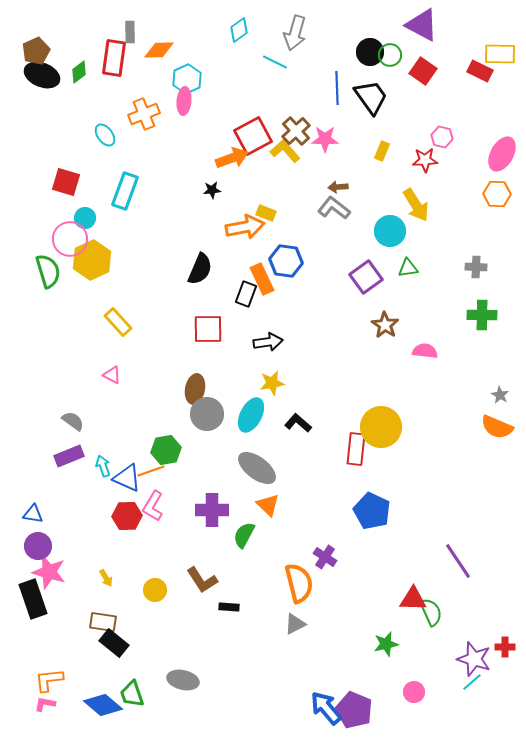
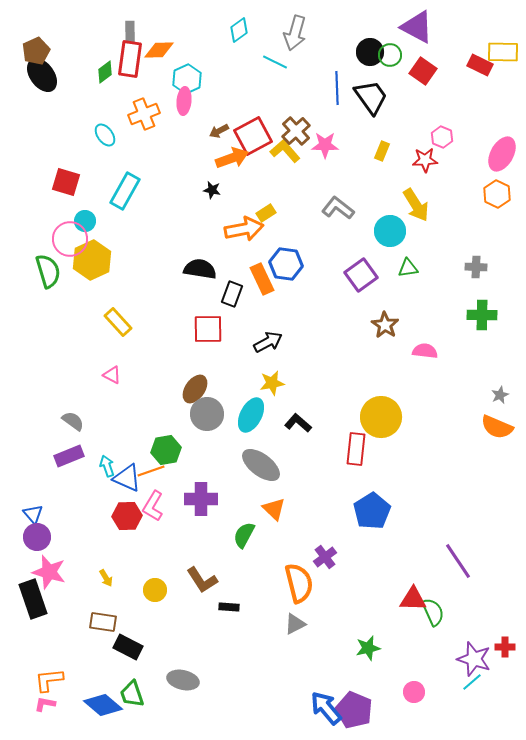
purple triangle at (422, 25): moved 5 px left, 2 px down
yellow rectangle at (500, 54): moved 3 px right, 2 px up
red rectangle at (114, 58): moved 16 px right, 1 px down
red rectangle at (480, 71): moved 6 px up
green diamond at (79, 72): moved 26 px right
black ellipse at (42, 75): rotated 32 degrees clockwise
pink hexagon at (442, 137): rotated 10 degrees clockwise
pink star at (325, 139): moved 6 px down
brown arrow at (338, 187): moved 119 px left, 56 px up; rotated 24 degrees counterclockwise
black star at (212, 190): rotated 18 degrees clockwise
cyan rectangle at (125, 191): rotated 9 degrees clockwise
orange hexagon at (497, 194): rotated 24 degrees clockwise
gray L-shape at (334, 208): moved 4 px right
yellow rectangle at (266, 213): rotated 54 degrees counterclockwise
cyan circle at (85, 218): moved 3 px down
orange arrow at (245, 227): moved 1 px left, 2 px down
blue hexagon at (286, 261): moved 3 px down
black semicircle at (200, 269): rotated 104 degrees counterclockwise
purple square at (366, 277): moved 5 px left, 2 px up
black rectangle at (246, 294): moved 14 px left
black arrow at (268, 342): rotated 20 degrees counterclockwise
brown ellipse at (195, 389): rotated 24 degrees clockwise
gray star at (500, 395): rotated 18 degrees clockwise
yellow circle at (381, 427): moved 10 px up
cyan arrow at (103, 466): moved 4 px right
gray ellipse at (257, 468): moved 4 px right, 3 px up
orange triangle at (268, 505): moved 6 px right, 4 px down
purple cross at (212, 510): moved 11 px left, 11 px up
blue pentagon at (372, 511): rotated 15 degrees clockwise
blue triangle at (33, 514): rotated 40 degrees clockwise
purple circle at (38, 546): moved 1 px left, 9 px up
purple cross at (325, 557): rotated 20 degrees clockwise
green semicircle at (431, 612): moved 2 px right
black rectangle at (114, 643): moved 14 px right, 4 px down; rotated 12 degrees counterclockwise
green star at (386, 644): moved 18 px left, 4 px down
